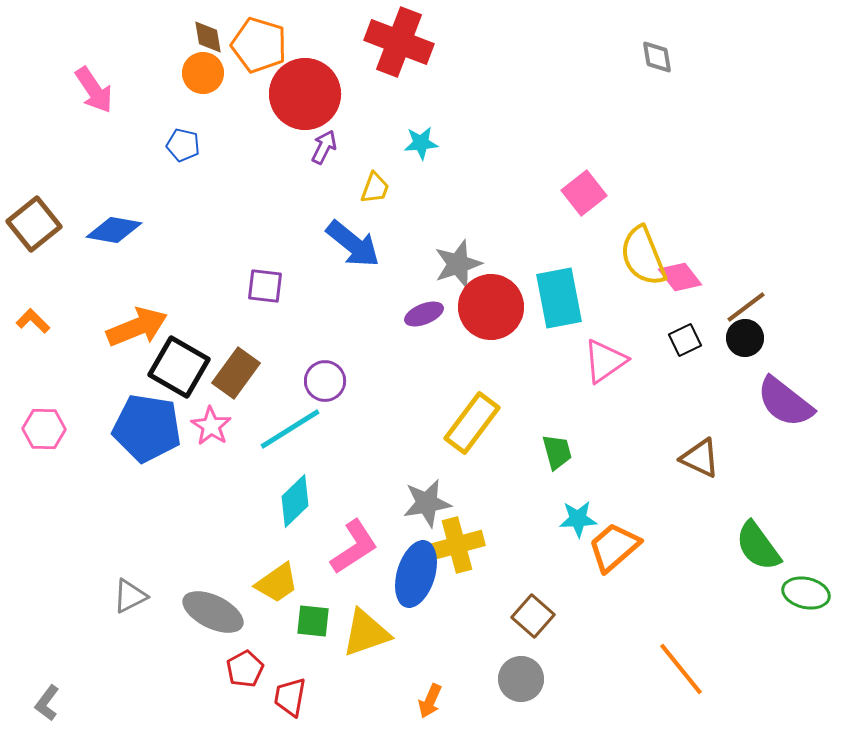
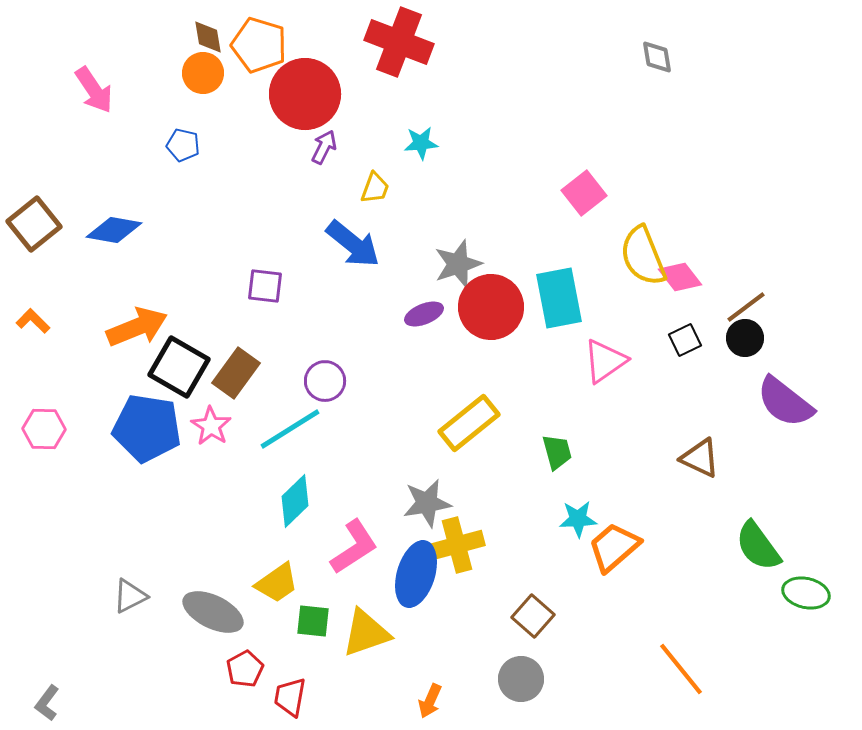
yellow rectangle at (472, 423): moved 3 px left; rotated 14 degrees clockwise
